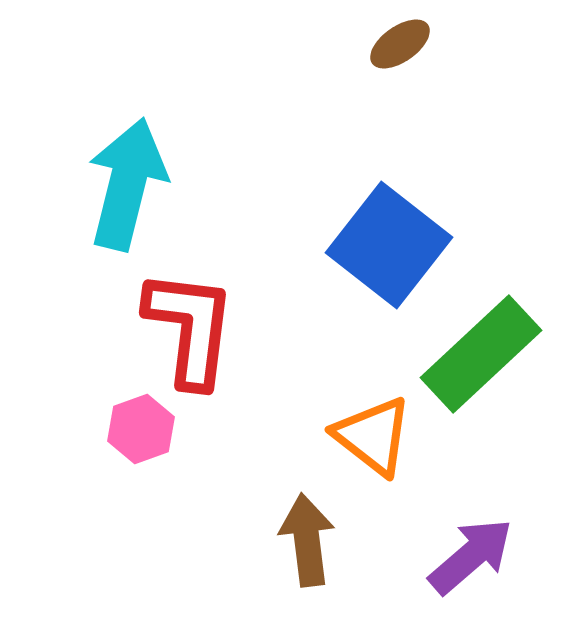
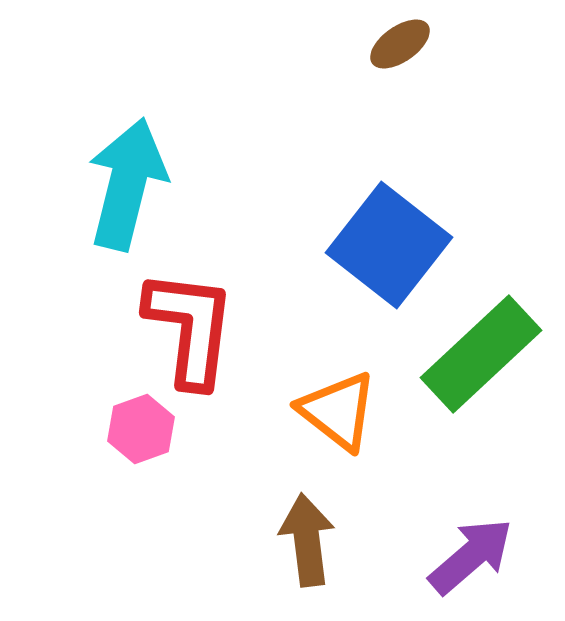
orange triangle: moved 35 px left, 25 px up
